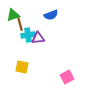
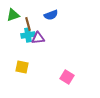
brown line: moved 8 px right
pink square: rotated 32 degrees counterclockwise
